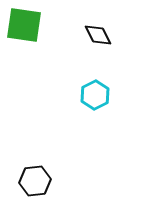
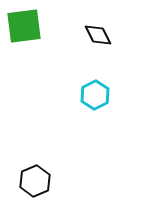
green square: moved 1 px down; rotated 15 degrees counterclockwise
black hexagon: rotated 16 degrees counterclockwise
